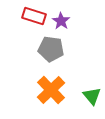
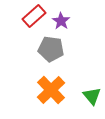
red rectangle: rotated 60 degrees counterclockwise
